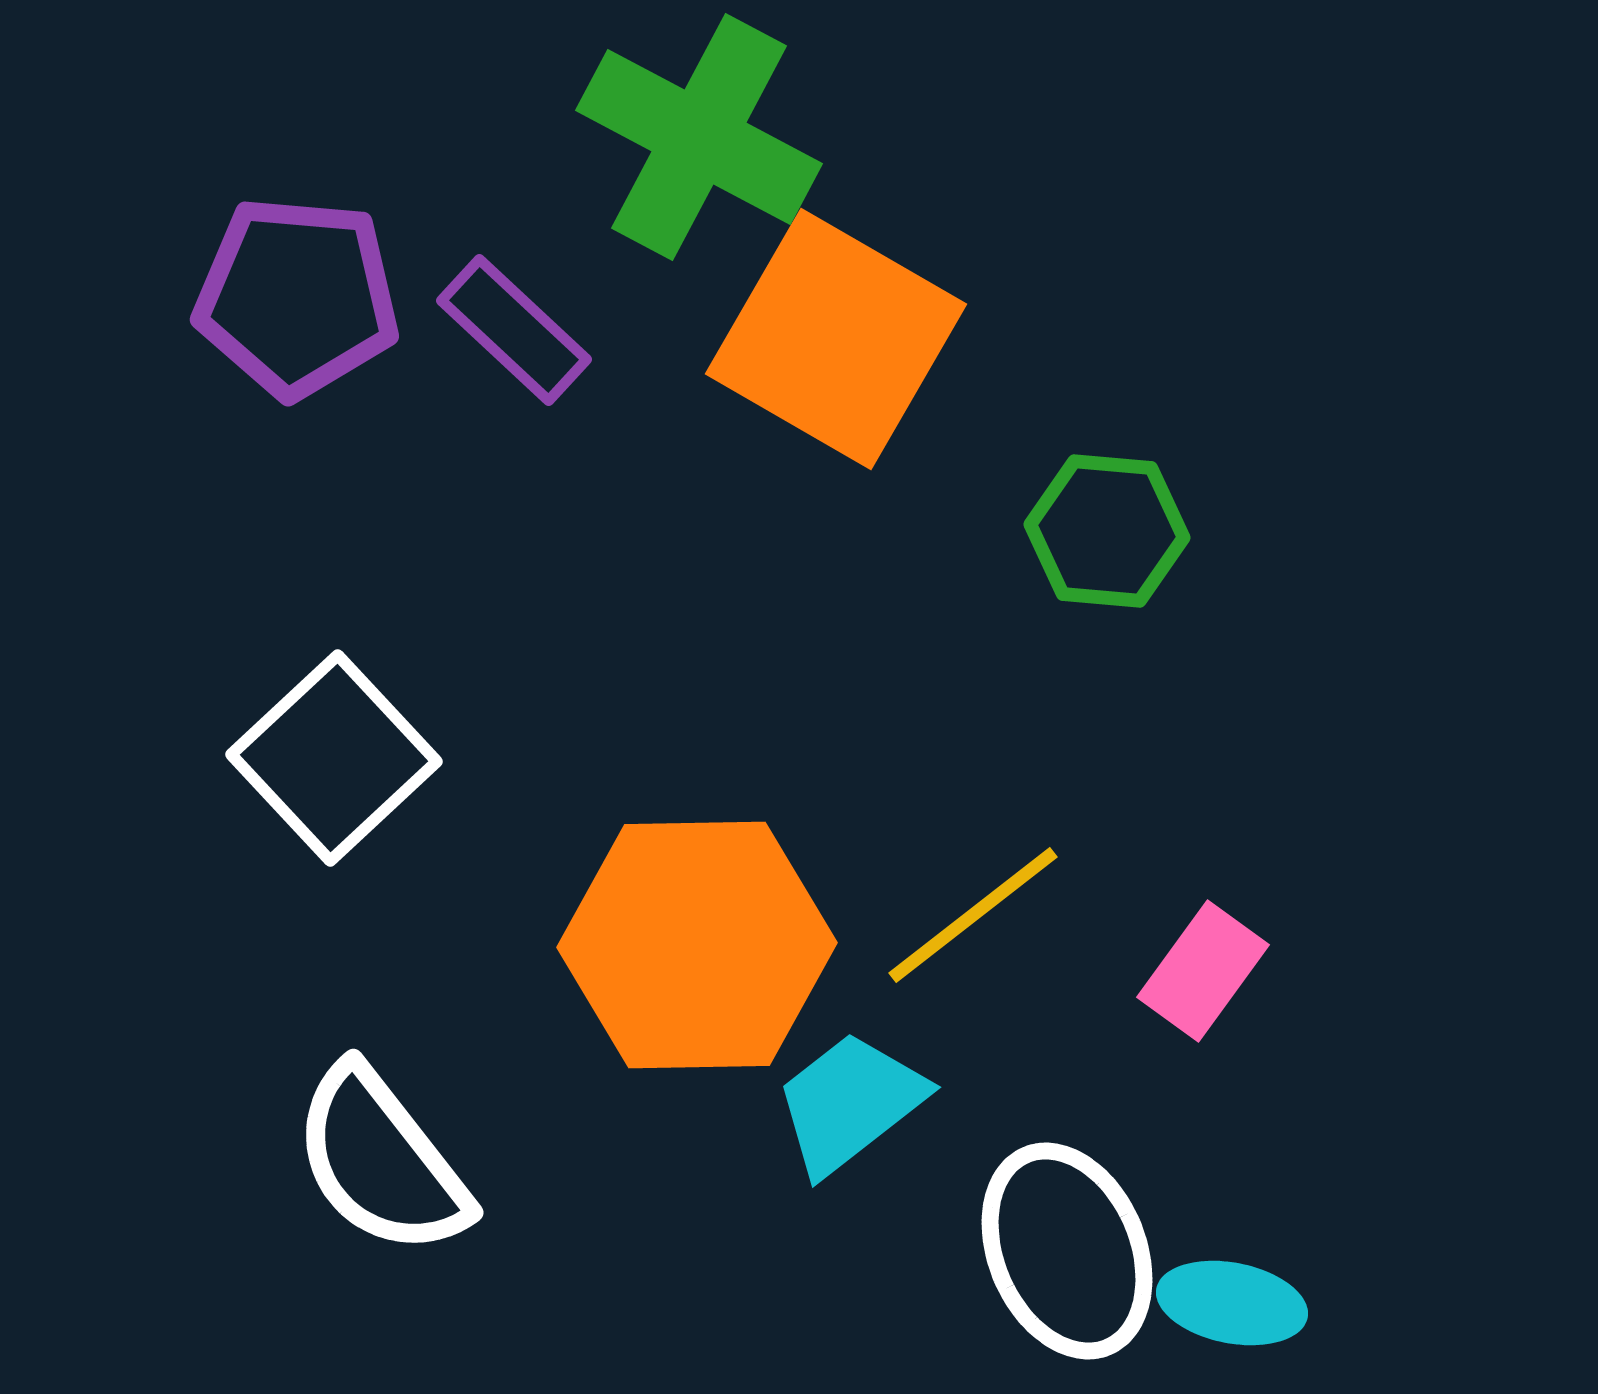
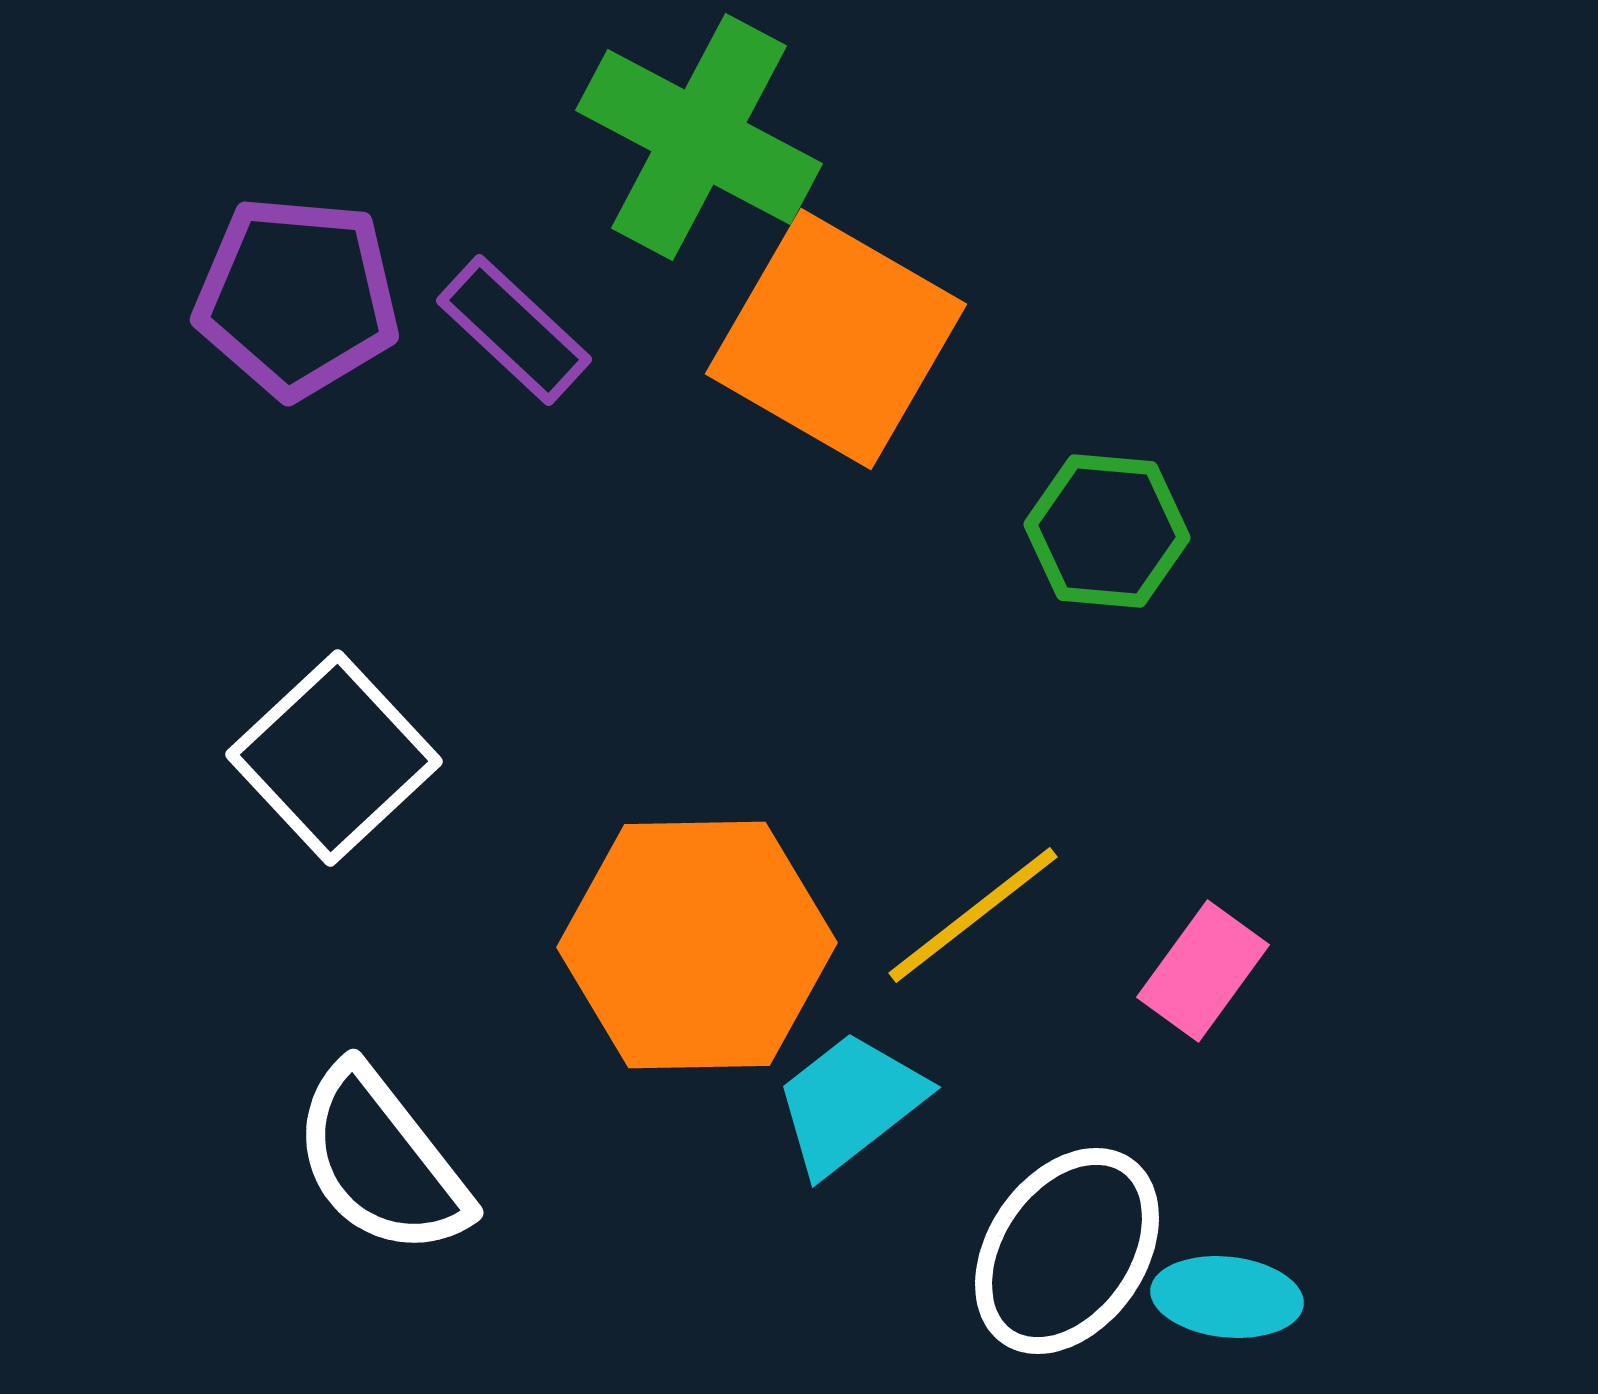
white ellipse: rotated 58 degrees clockwise
cyan ellipse: moved 5 px left, 6 px up; rotated 5 degrees counterclockwise
